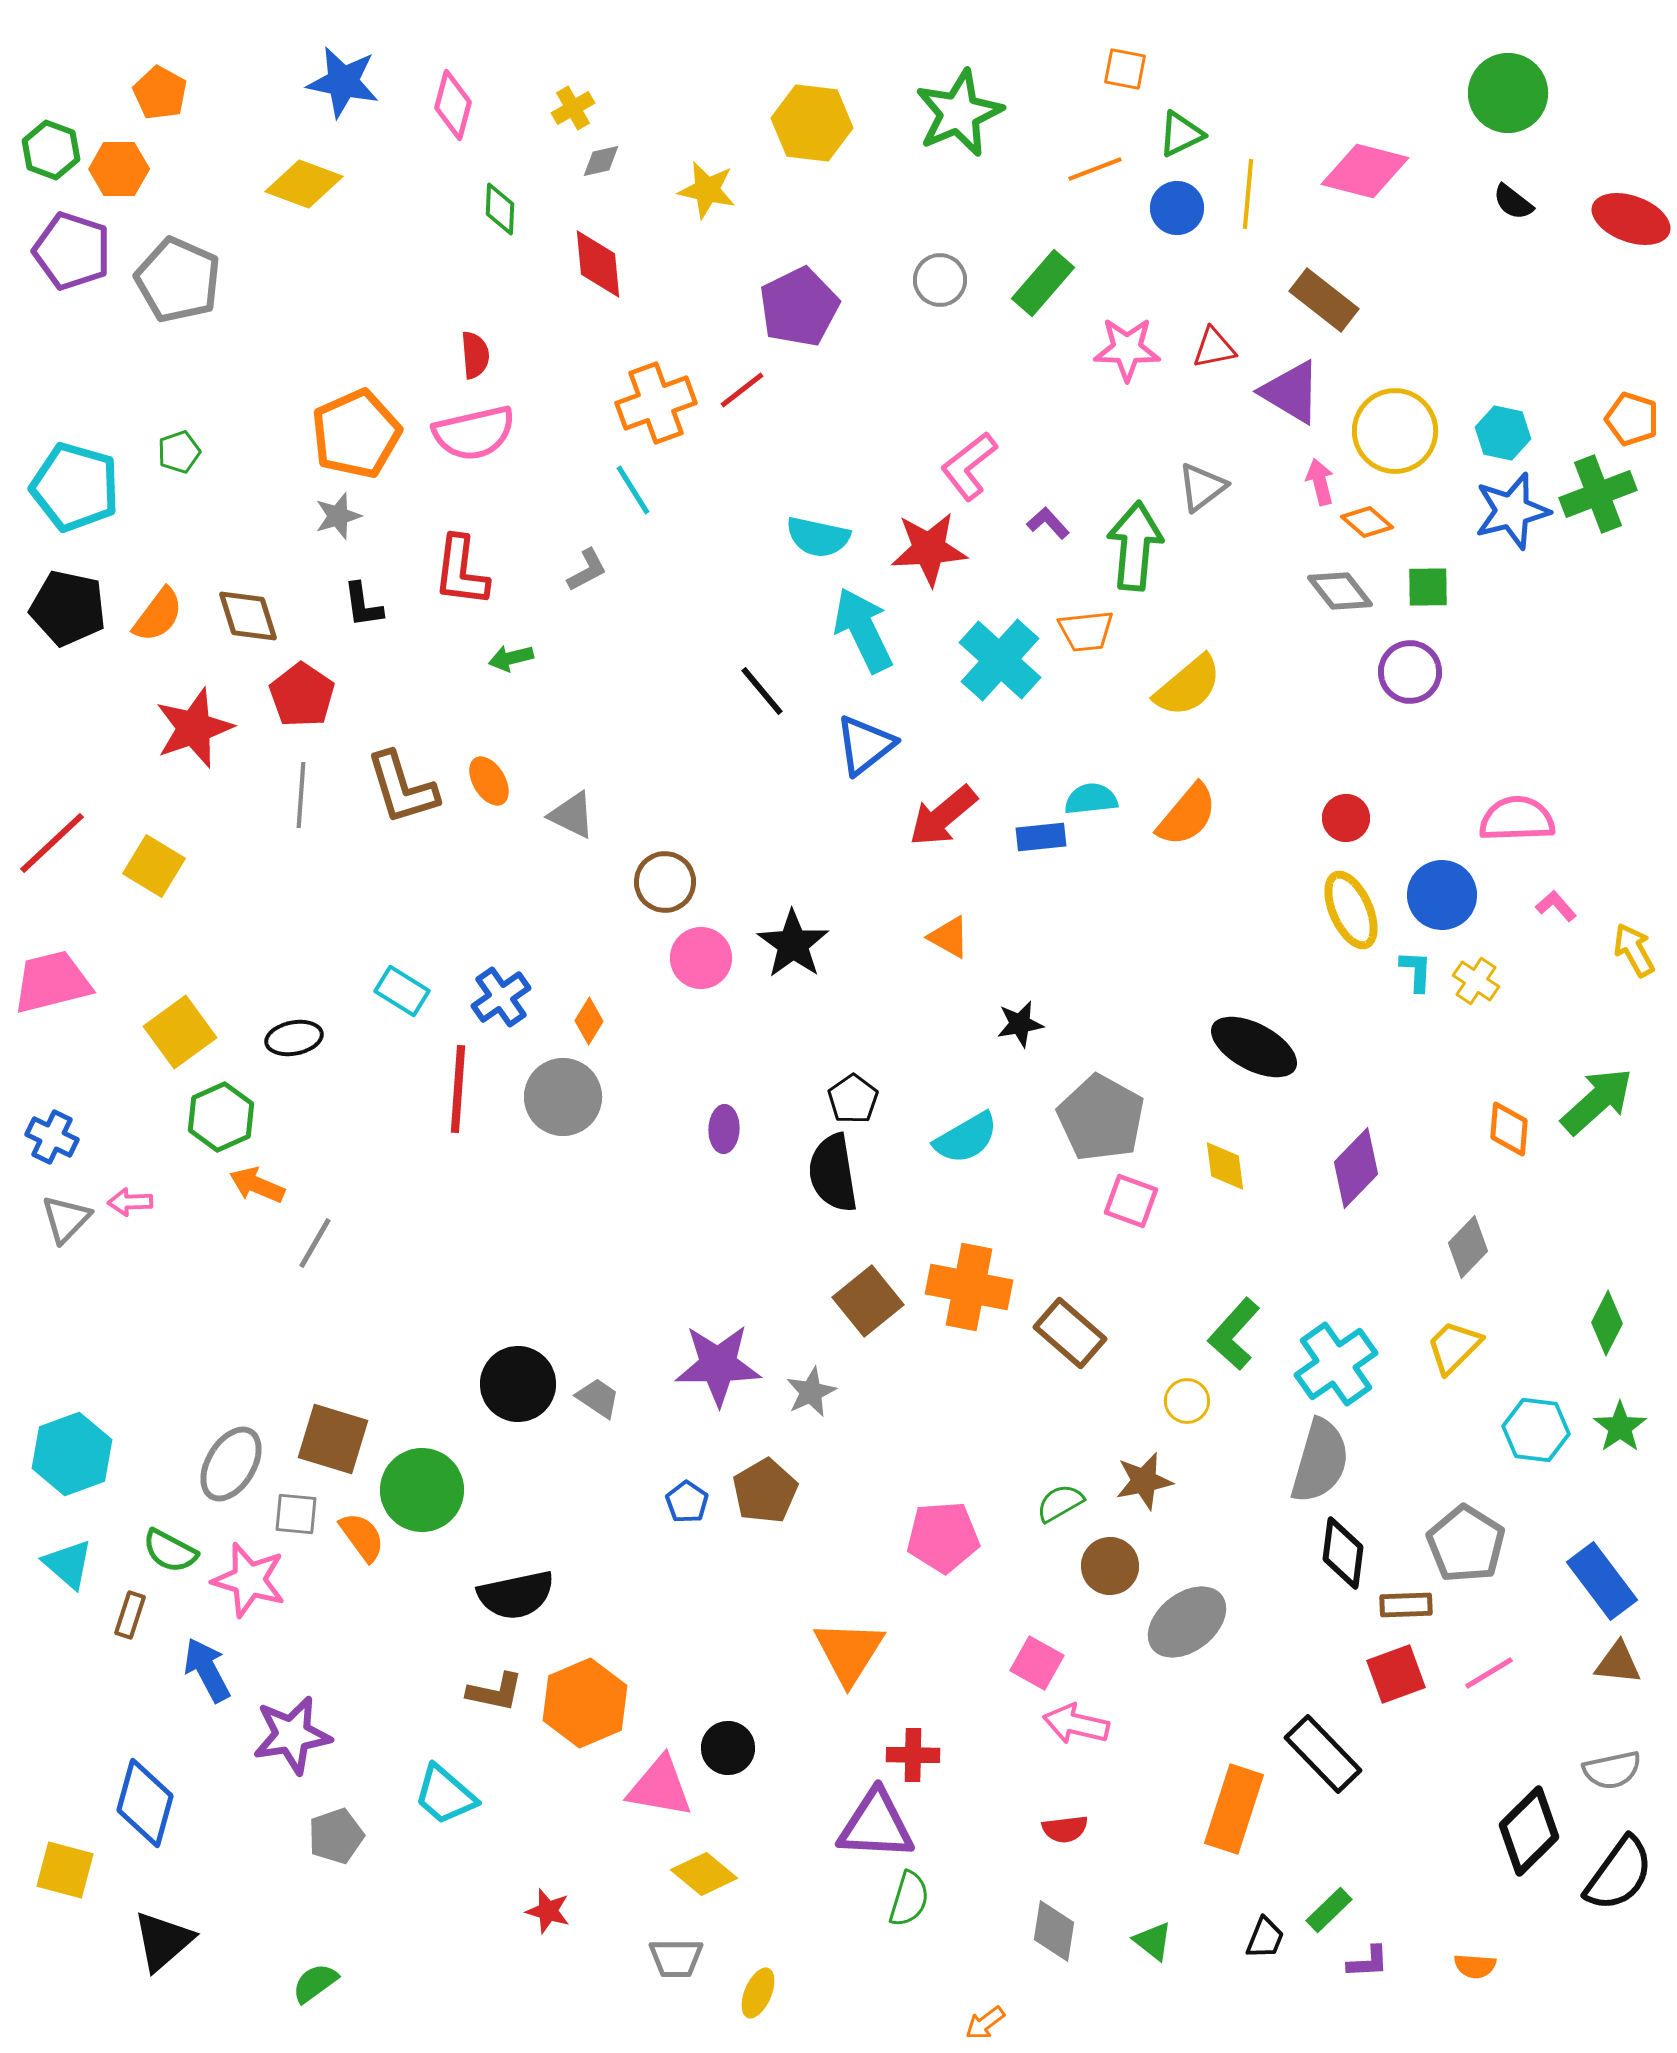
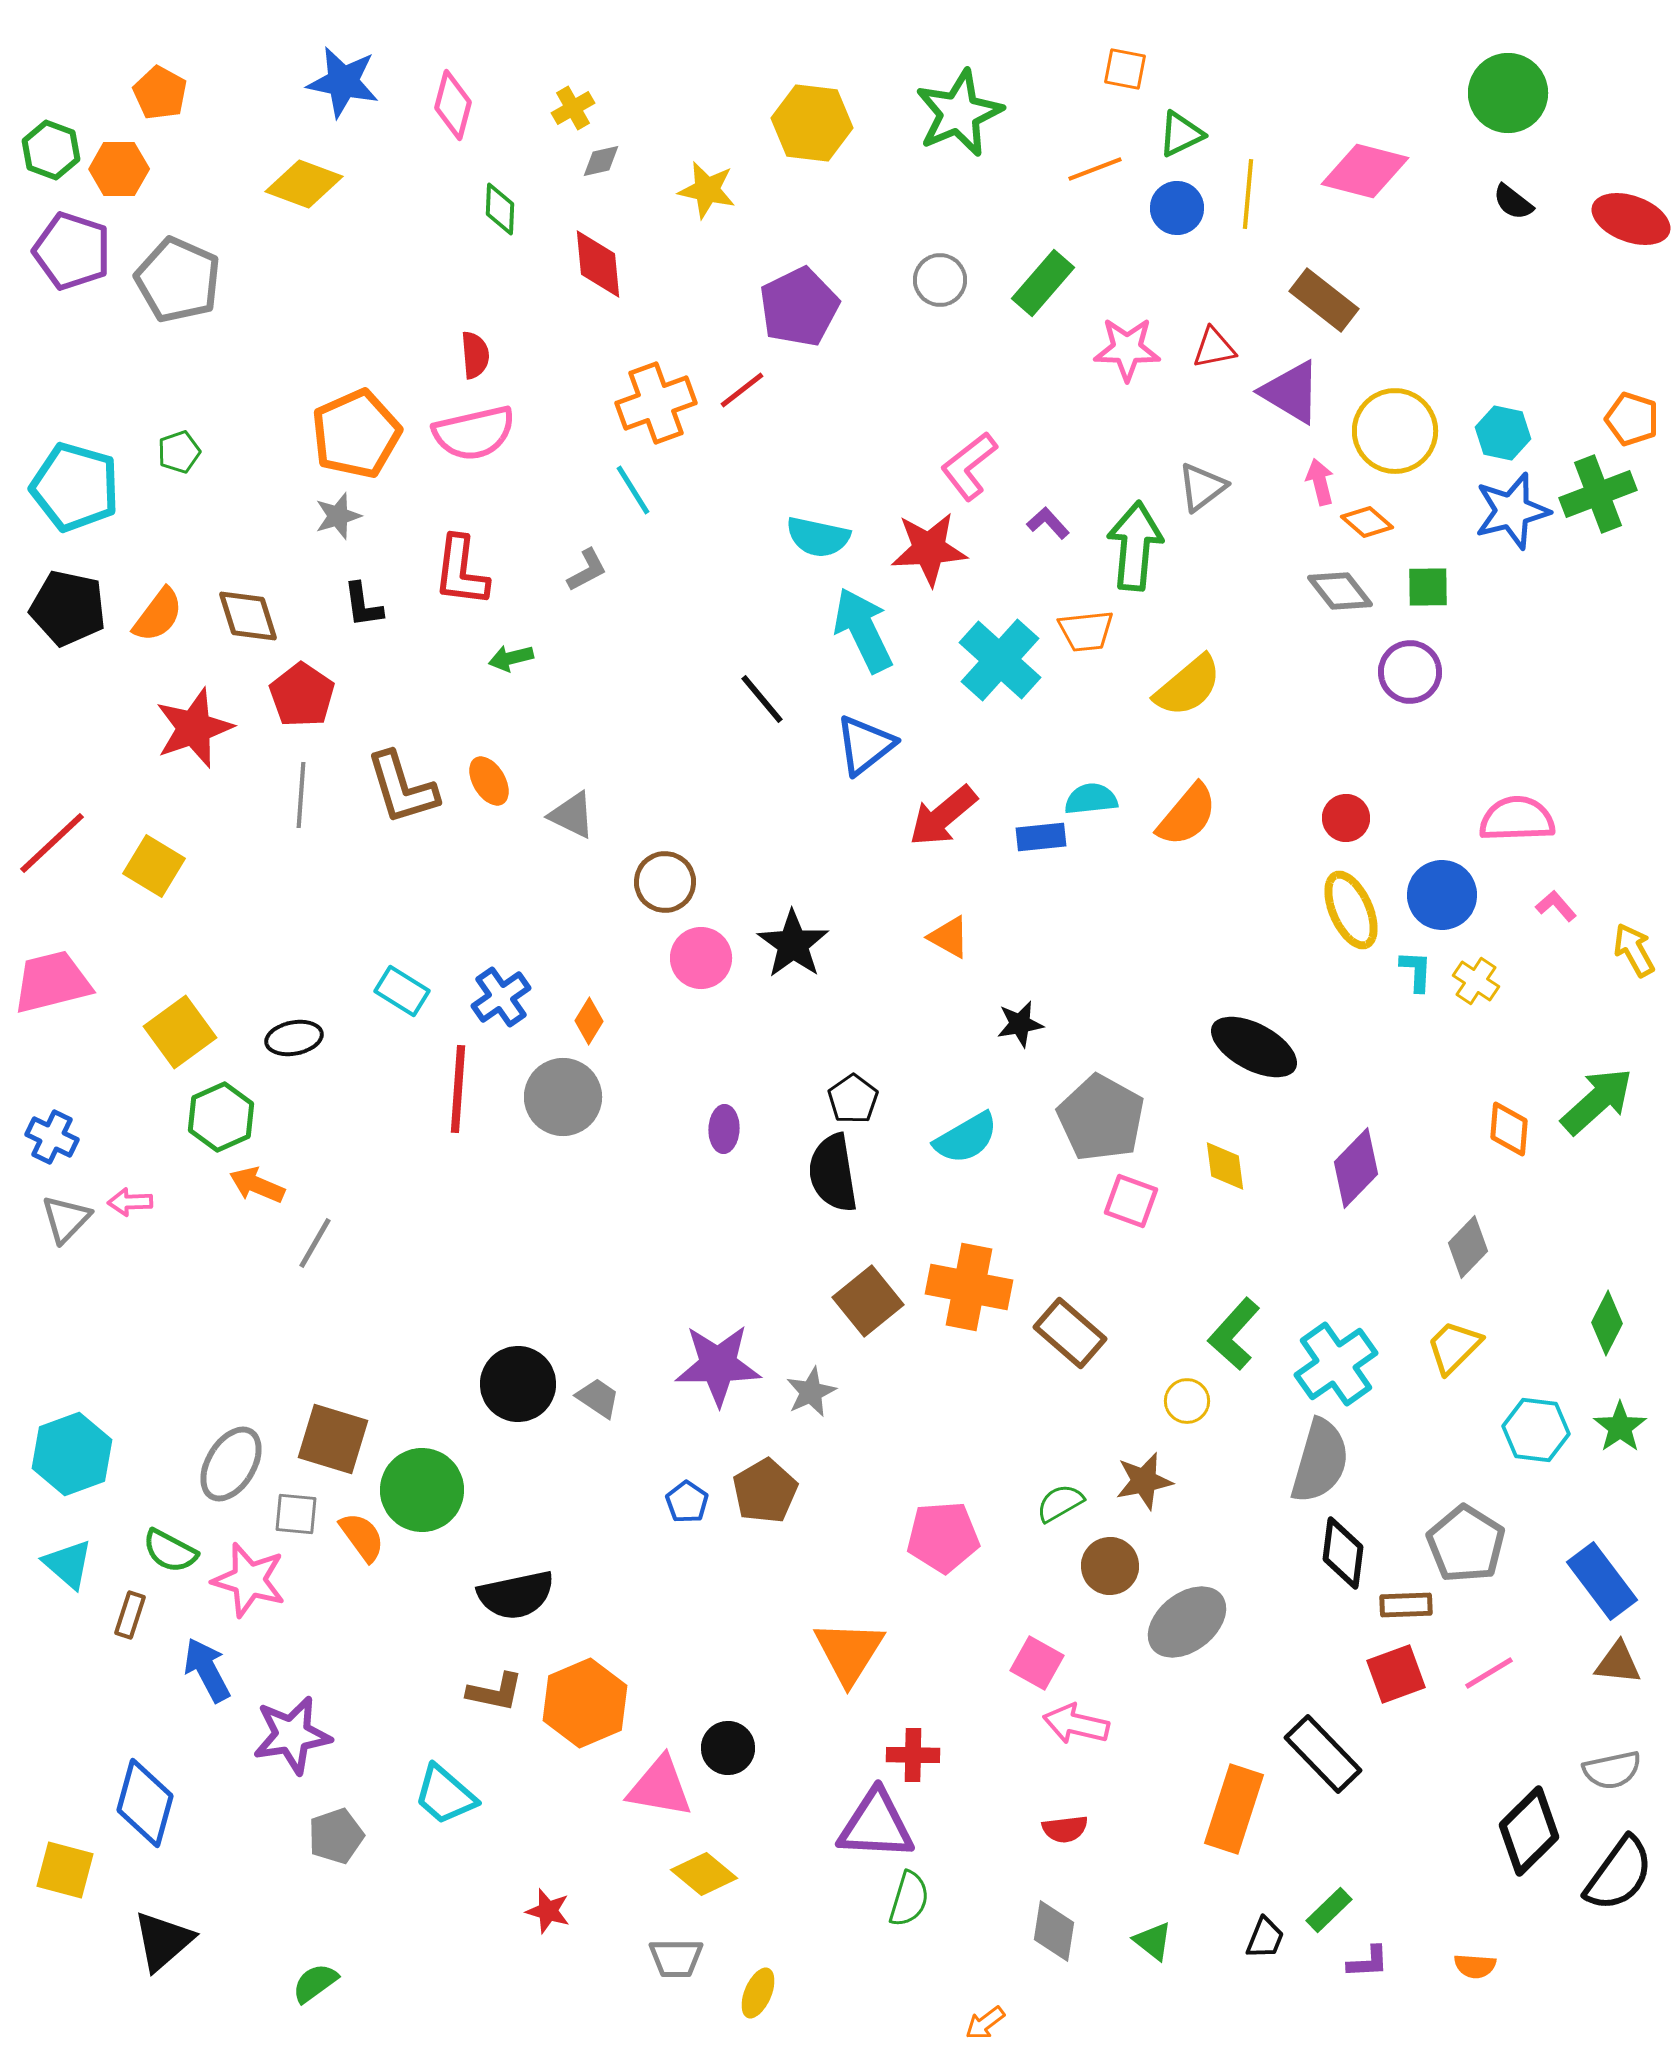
black line at (762, 691): moved 8 px down
